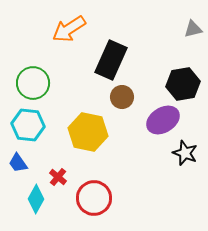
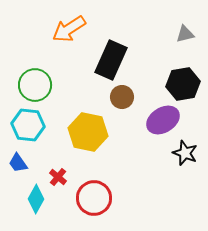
gray triangle: moved 8 px left, 5 px down
green circle: moved 2 px right, 2 px down
